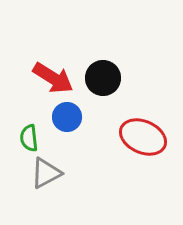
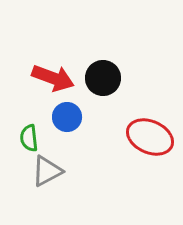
red arrow: rotated 12 degrees counterclockwise
red ellipse: moved 7 px right
gray triangle: moved 1 px right, 2 px up
